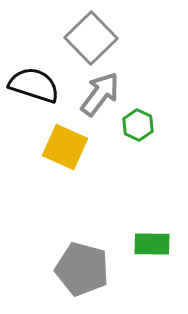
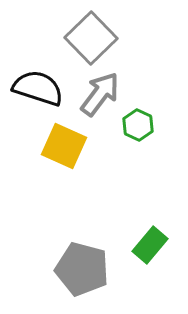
black semicircle: moved 4 px right, 3 px down
yellow square: moved 1 px left, 1 px up
green rectangle: moved 2 px left, 1 px down; rotated 51 degrees counterclockwise
